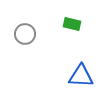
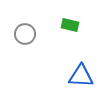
green rectangle: moved 2 px left, 1 px down
